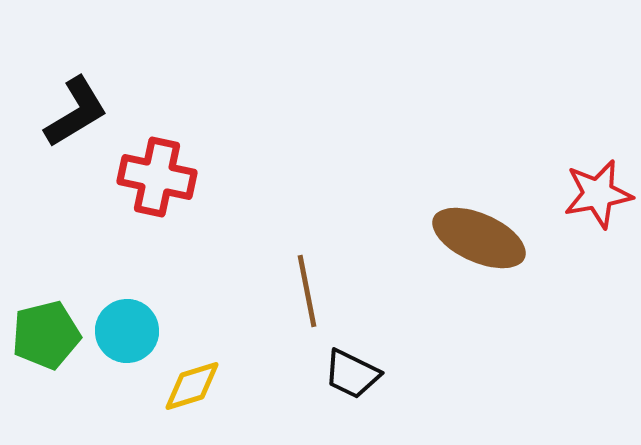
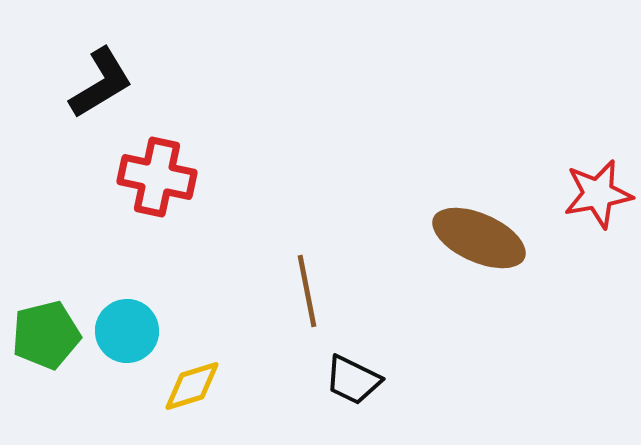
black L-shape: moved 25 px right, 29 px up
black trapezoid: moved 1 px right, 6 px down
